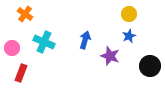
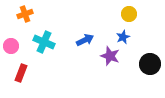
orange cross: rotated 35 degrees clockwise
blue star: moved 6 px left, 1 px down
blue arrow: rotated 48 degrees clockwise
pink circle: moved 1 px left, 2 px up
black circle: moved 2 px up
